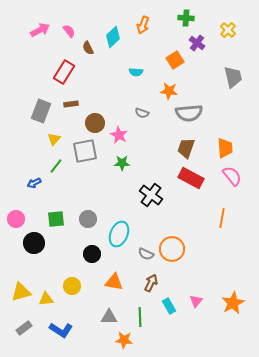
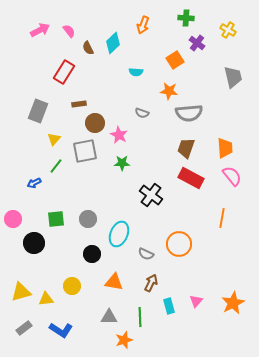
yellow cross at (228, 30): rotated 14 degrees counterclockwise
cyan diamond at (113, 37): moved 6 px down
brown rectangle at (71, 104): moved 8 px right
gray rectangle at (41, 111): moved 3 px left
pink circle at (16, 219): moved 3 px left
orange circle at (172, 249): moved 7 px right, 5 px up
cyan rectangle at (169, 306): rotated 14 degrees clockwise
orange star at (124, 340): rotated 24 degrees counterclockwise
